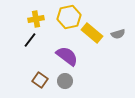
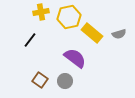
yellow cross: moved 5 px right, 7 px up
gray semicircle: moved 1 px right
purple semicircle: moved 8 px right, 2 px down
